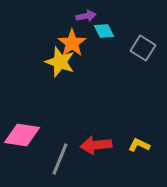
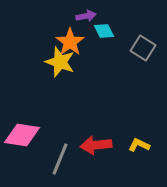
orange star: moved 2 px left, 1 px up
